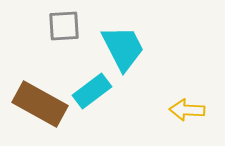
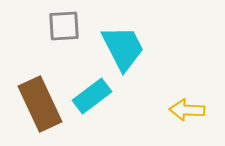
cyan rectangle: moved 5 px down
brown rectangle: rotated 36 degrees clockwise
